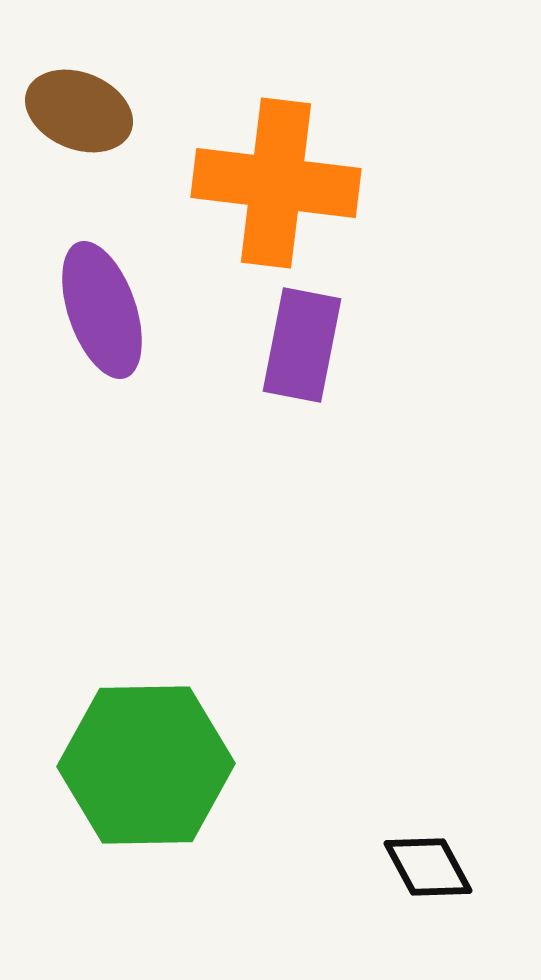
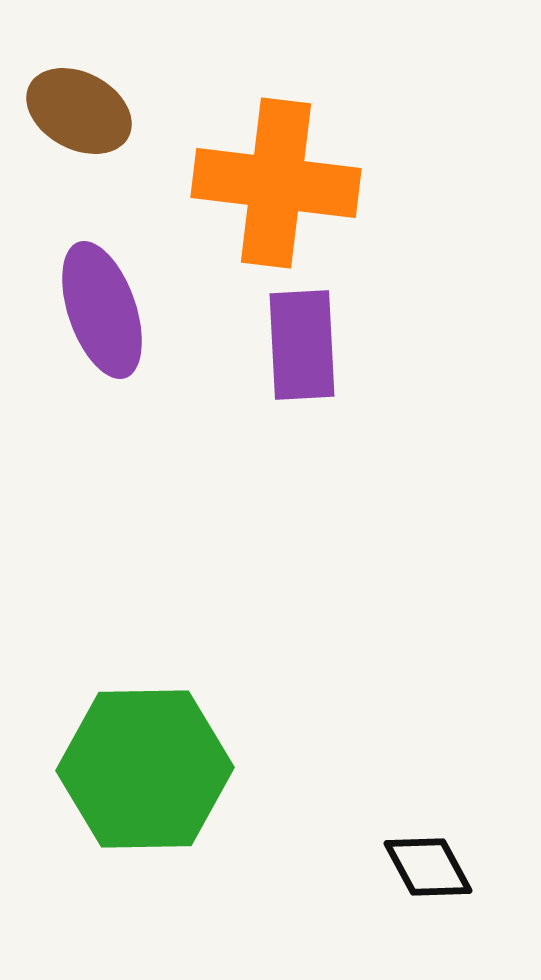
brown ellipse: rotated 6 degrees clockwise
purple rectangle: rotated 14 degrees counterclockwise
green hexagon: moved 1 px left, 4 px down
